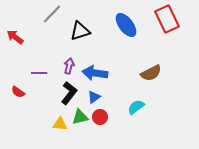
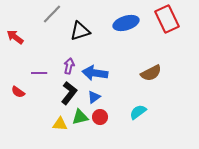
blue ellipse: moved 2 px up; rotated 70 degrees counterclockwise
cyan semicircle: moved 2 px right, 5 px down
